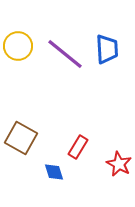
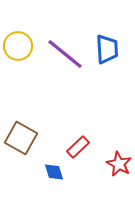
red rectangle: rotated 15 degrees clockwise
